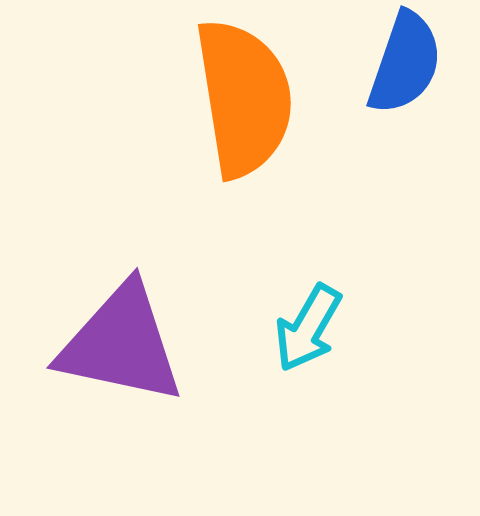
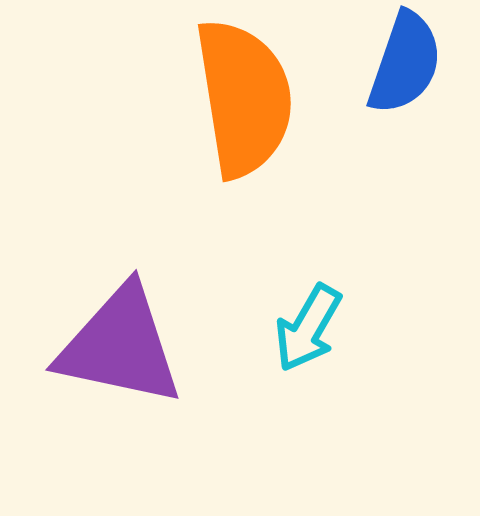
purple triangle: moved 1 px left, 2 px down
